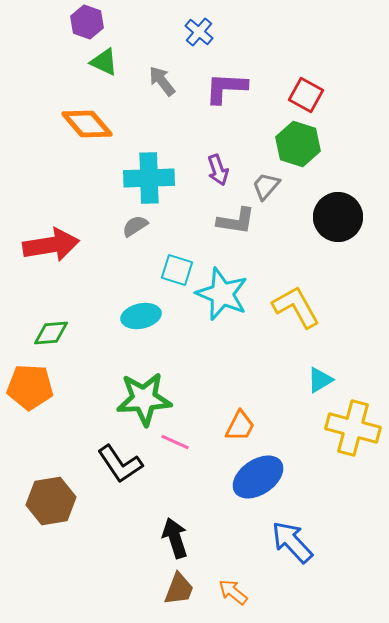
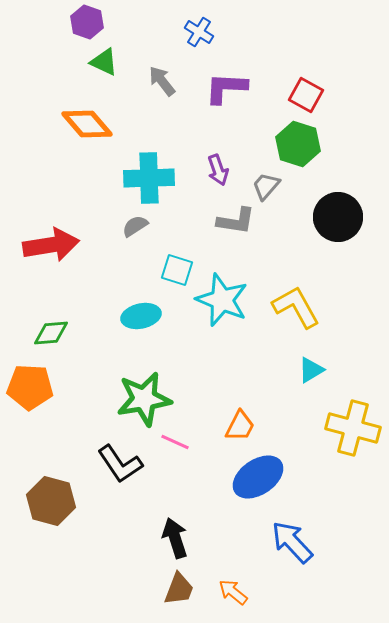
blue cross: rotated 8 degrees counterclockwise
cyan star: moved 6 px down
cyan triangle: moved 9 px left, 10 px up
green star: rotated 6 degrees counterclockwise
brown hexagon: rotated 24 degrees clockwise
